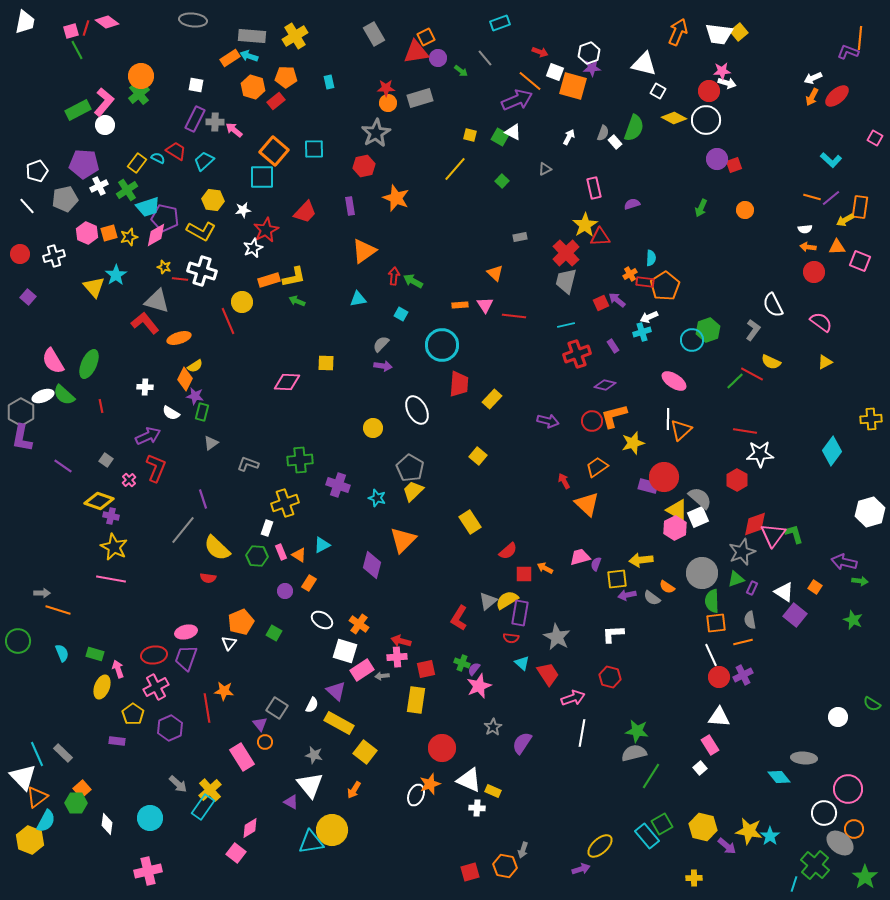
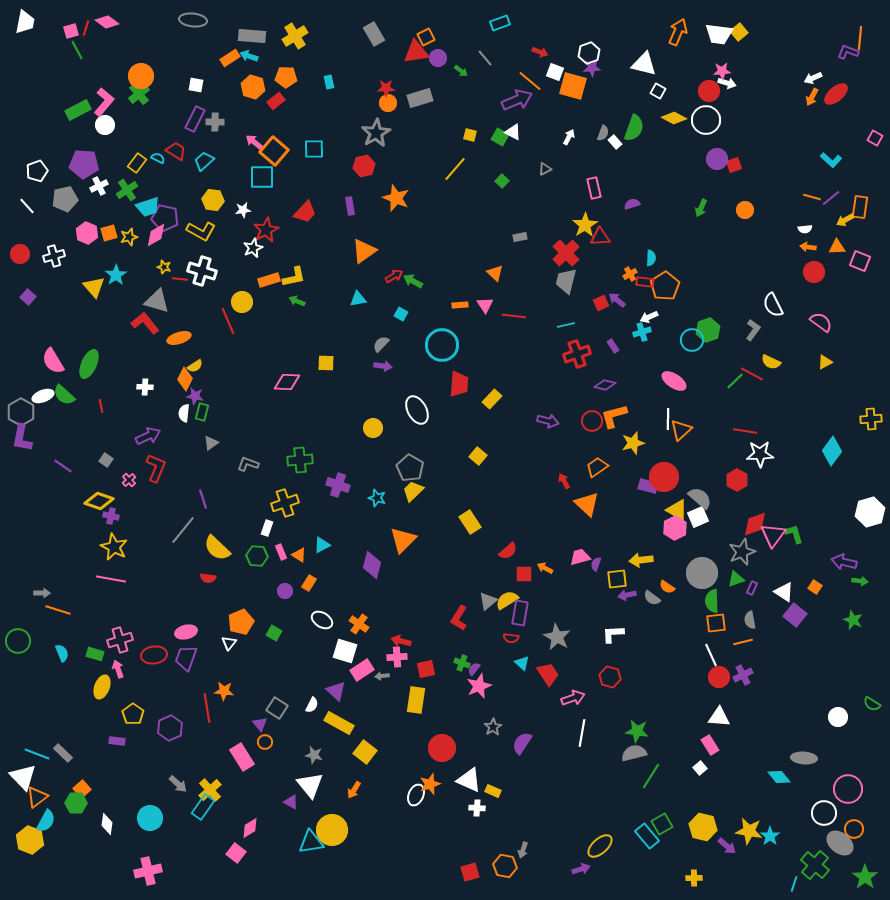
red ellipse at (837, 96): moved 1 px left, 2 px up
pink arrow at (234, 130): moved 20 px right, 12 px down
red arrow at (394, 276): rotated 54 degrees clockwise
white semicircle at (171, 413): moved 13 px right; rotated 66 degrees clockwise
pink cross at (156, 687): moved 36 px left, 47 px up; rotated 10 degrees clockwise
cyan line at (37, 754): rotated 45 degrees counterclockwise
